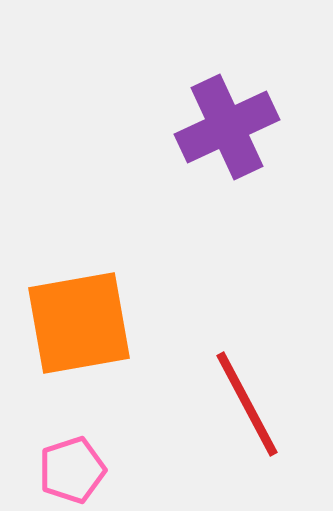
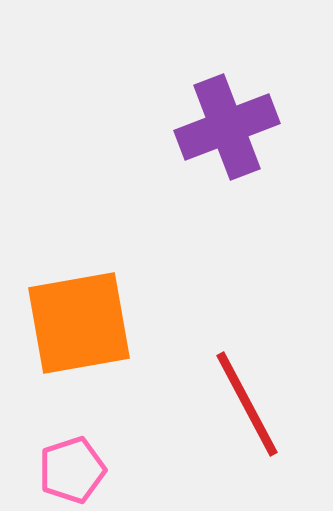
purple cross: rotated 4 degrees clockwise
